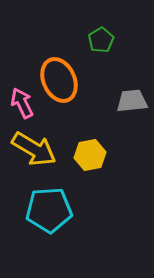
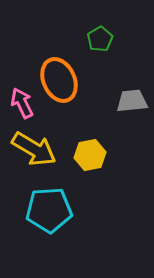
green pentagon: moved 1 px left, 1 px up
